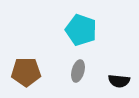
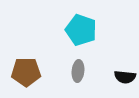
gray ellipse: rotated 10 degrees counterclockwise
black semicircle: moved 6 px right, 4 px up
